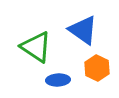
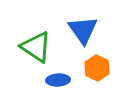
blue triangle: rotated 20 degrees clockwise
